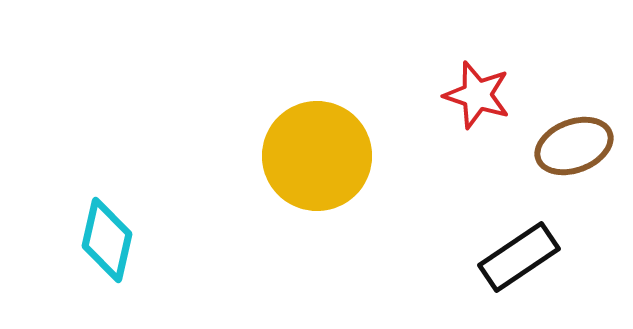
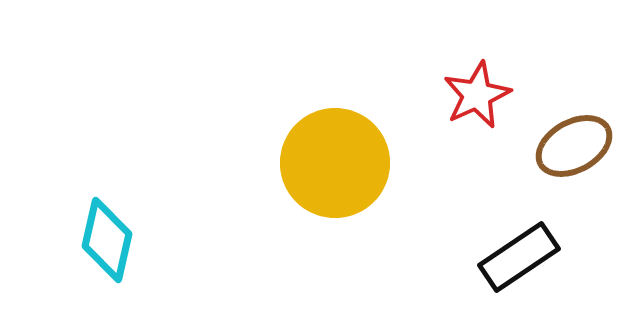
red star: rotated 30 degrees clockwise
brown ellipse: rotated 8 degrees counterclockwise
yellow circle: moved 18 px right, 7 px down
